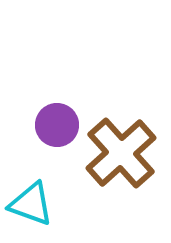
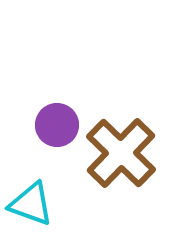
brown cross: rotated 4 degrees counterclockwise
